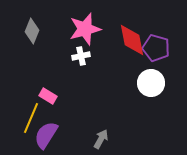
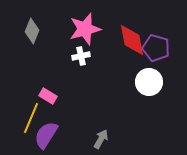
white circle: moved 2 px left, 1 px up
